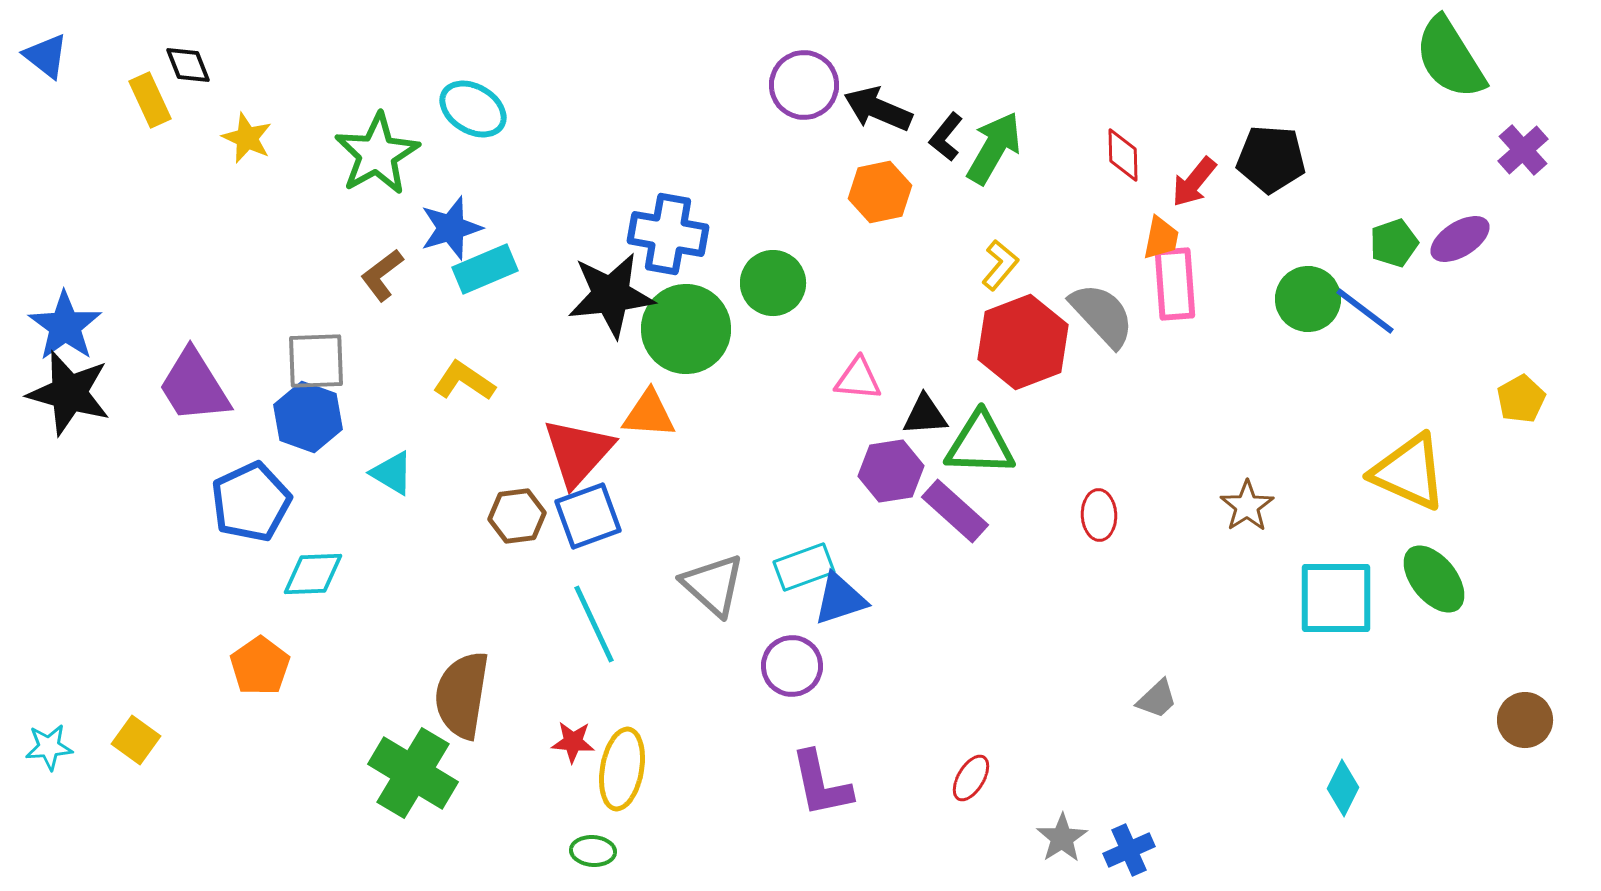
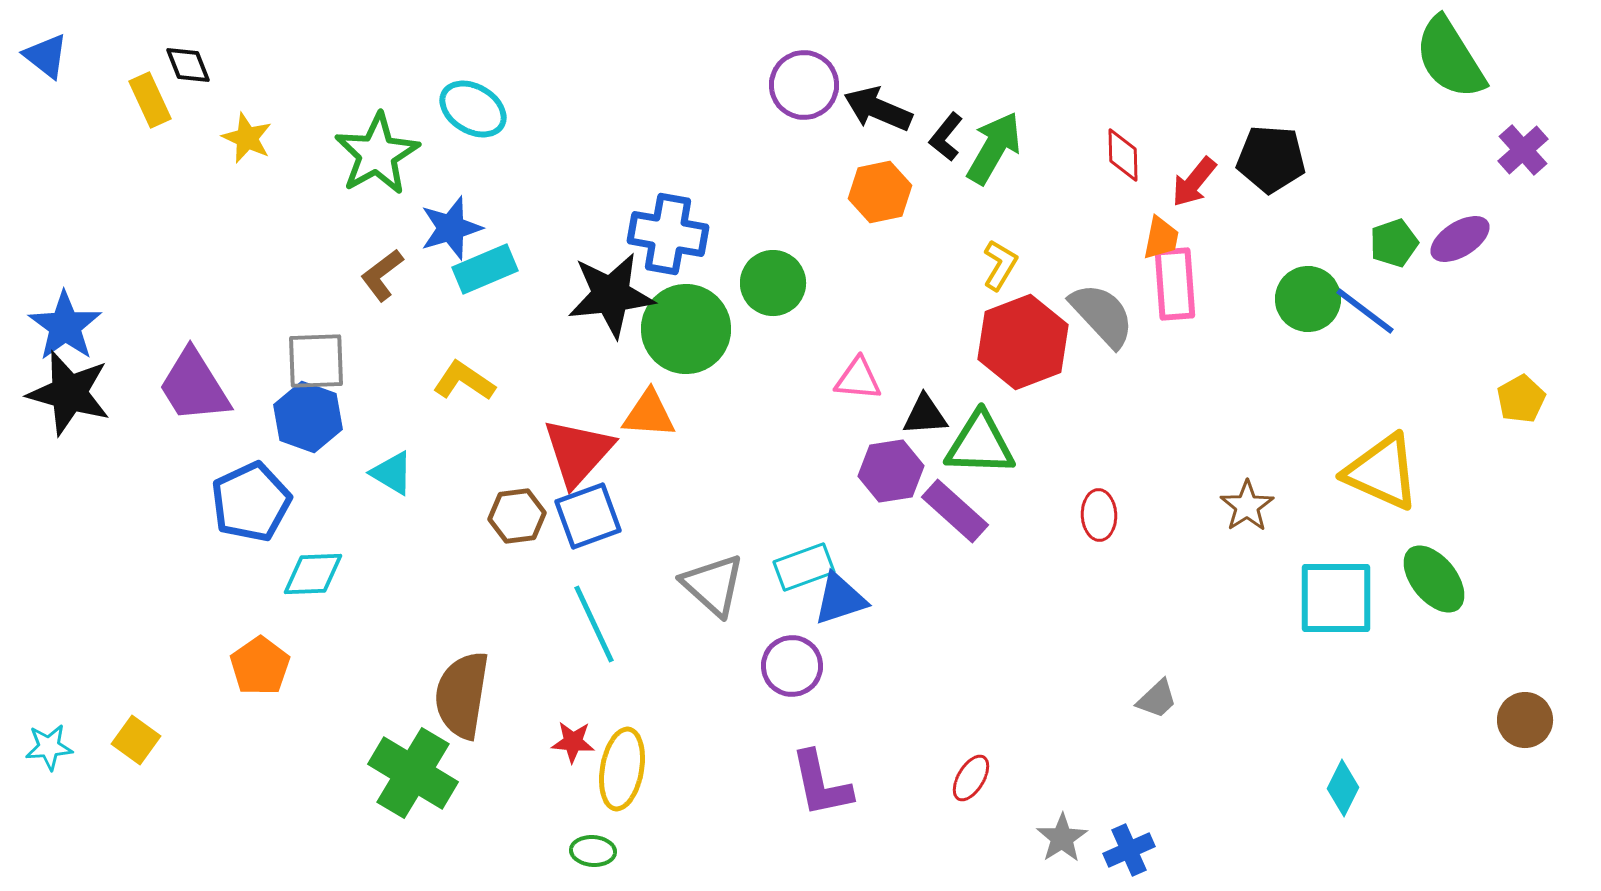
yellow L-shape at (1000, 265): rotated 9 degrees counterclockwise
yellow triangle at (1409, 472): moved 27 px left
